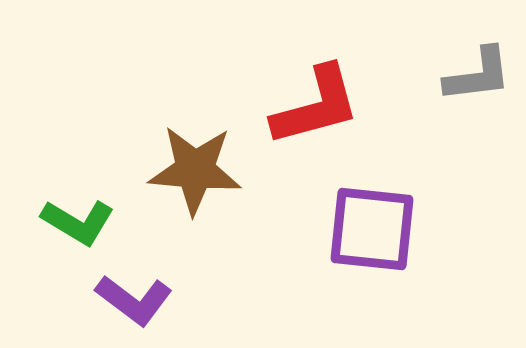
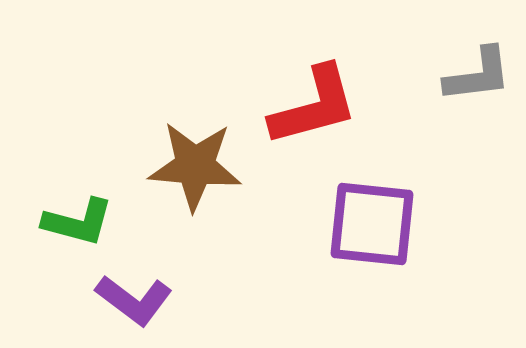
red L-shape: moved 2 px left
brown star: moved 4 px up
green L-shape: rotated 16 degrees counterclockwise
purple square: moved 5 px up
